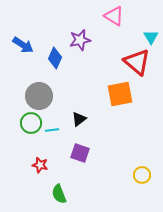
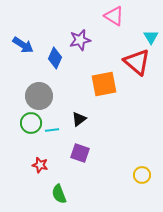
orange square: moved 16 px left, 10 px up
